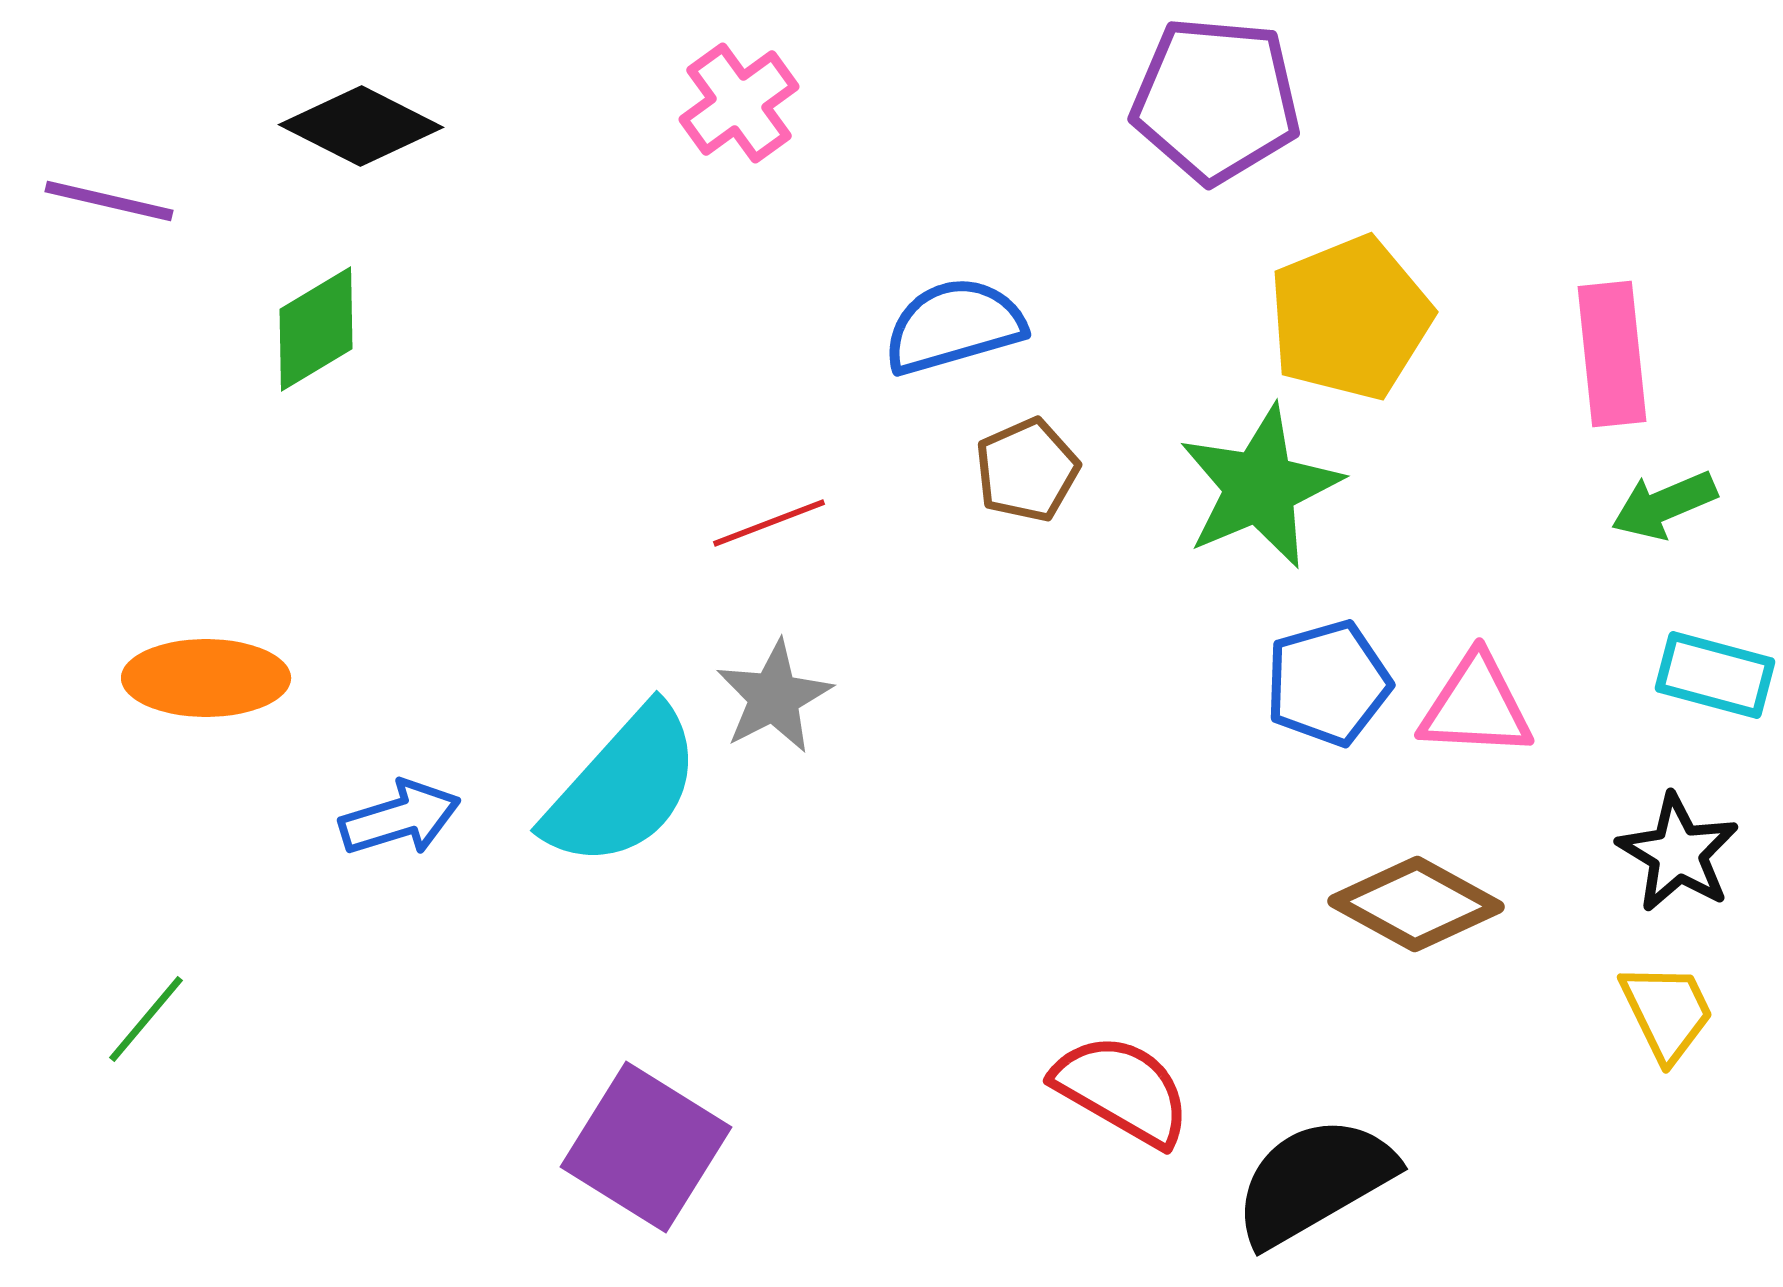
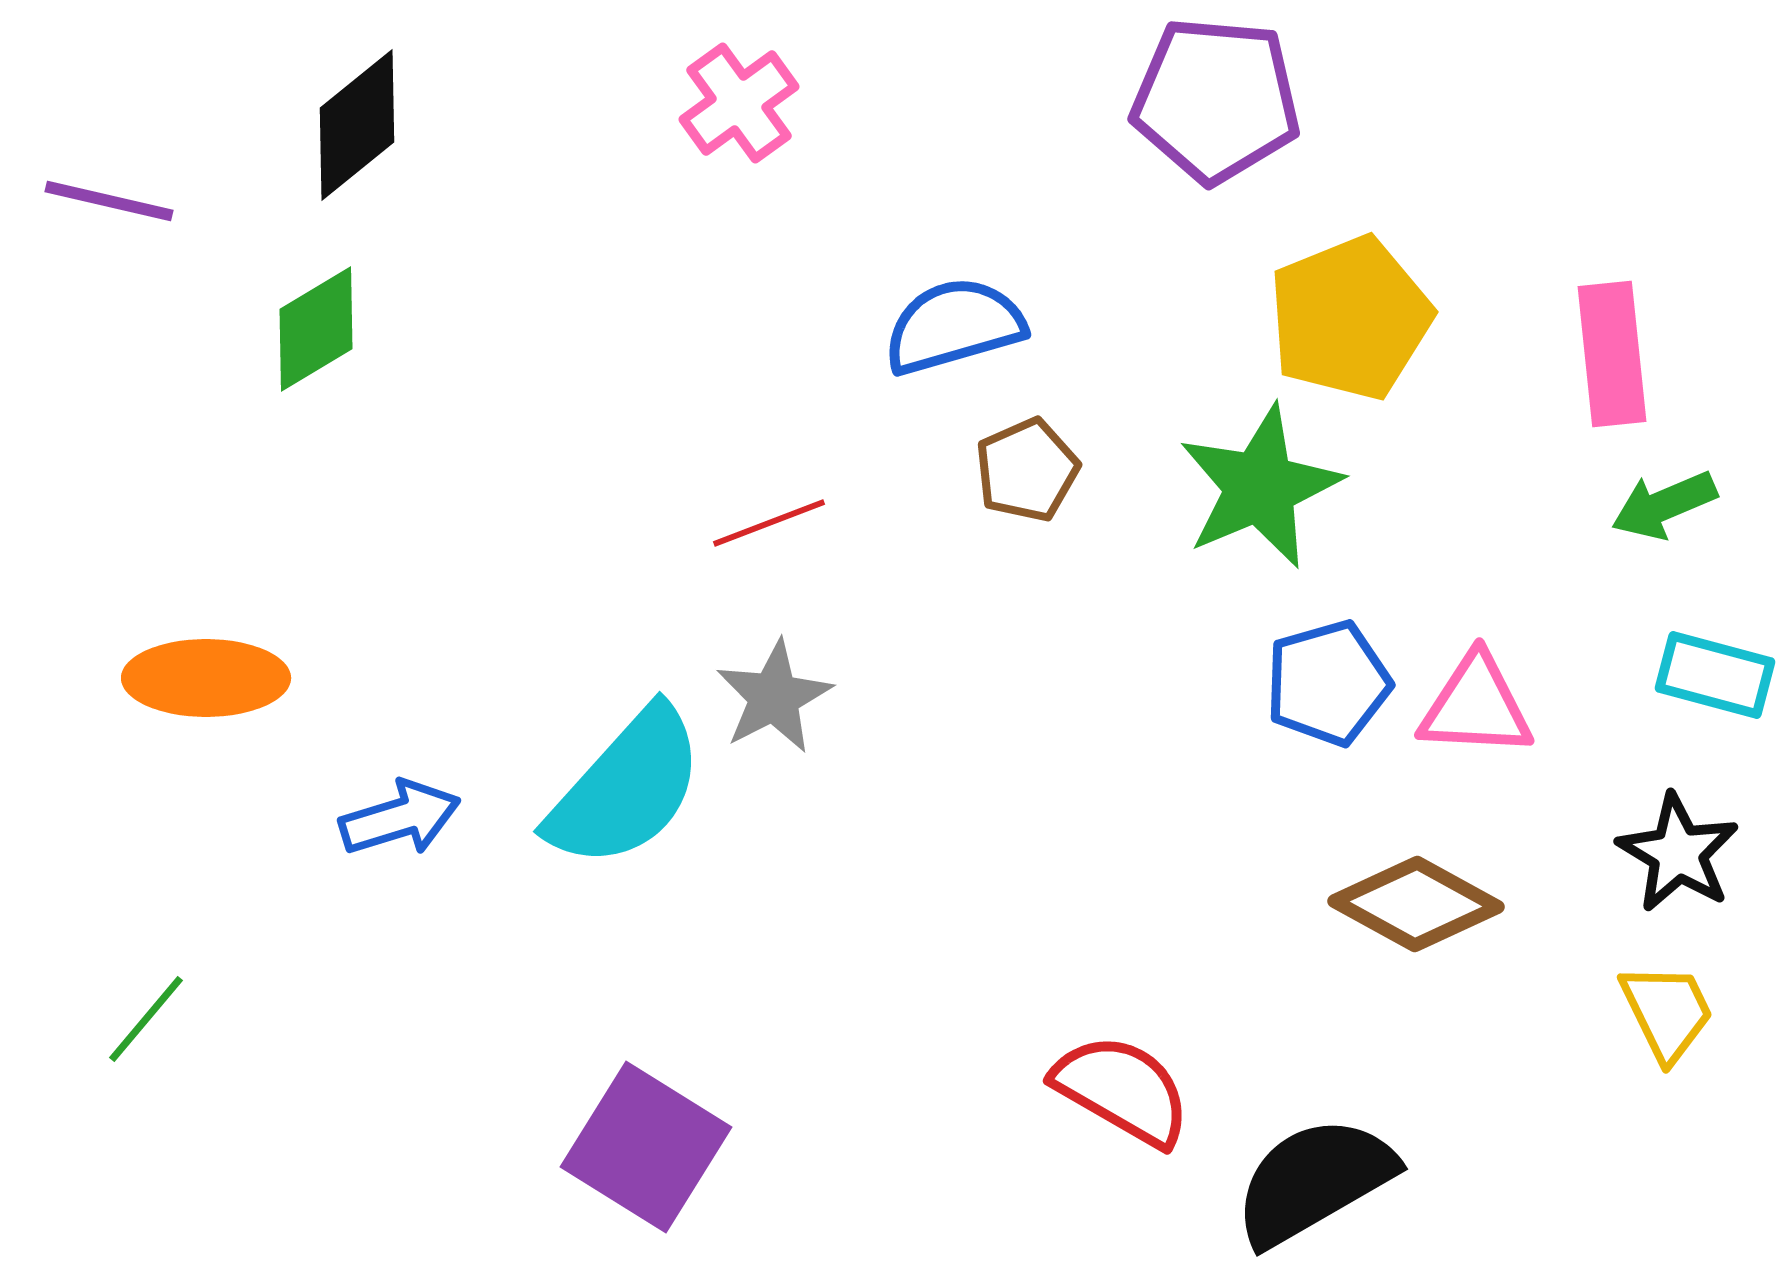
black diamond: moved 4 px left, 1 px up; rotated 66 degrees counterclockwise
cyan semicircle: moved 3 px right, 1 px down
